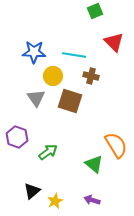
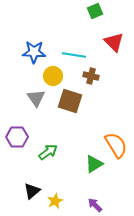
purple hexagon: rotated 20 degrees counterclockwise
green triangle: rotated 48 degrees clockwise
purple arrow: moved 3 px right, 5 px down; rotated 28 degrees clockwise
